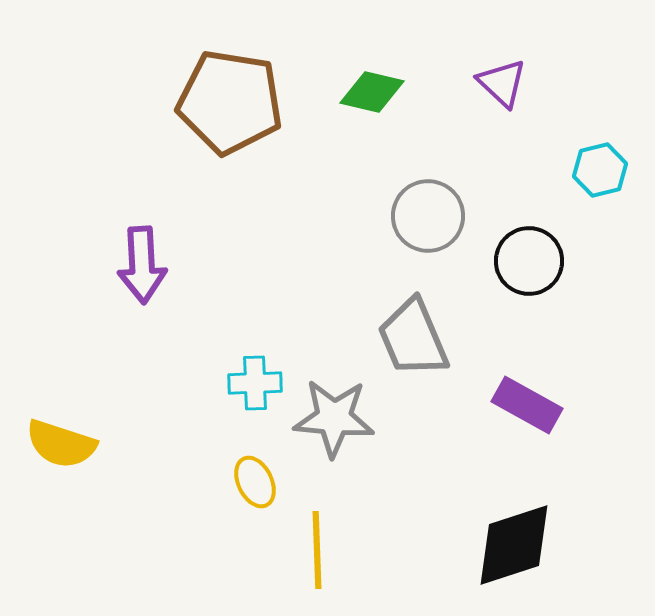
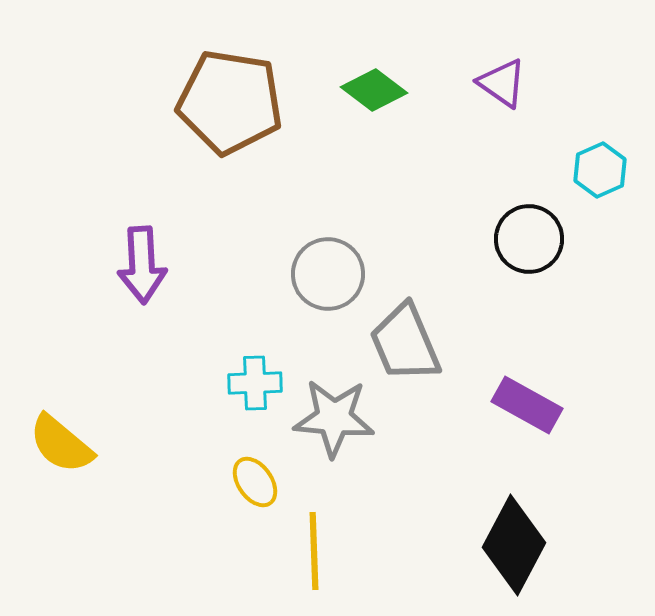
purple triangle: rotated 8 degrees counterclockwise
green diamond: moved 2 px right, 2 px up; rotated 24 degrees clockwise
cyan hexagon: rotated 10 degrees counterclockwise
gray circle: moved 100 px left, 58 px down
black circle: moved 22 px up
gray trapezoid: moved 8 px left, 5 px down
yellow semicircle: rotated 22 degrees clockwise
yellow ellipse: rotated 9 degrees counterclockwise
black diamond: rotated 44 degrees counterclockwise
yellow line: moved 3 px left, 1 px down
